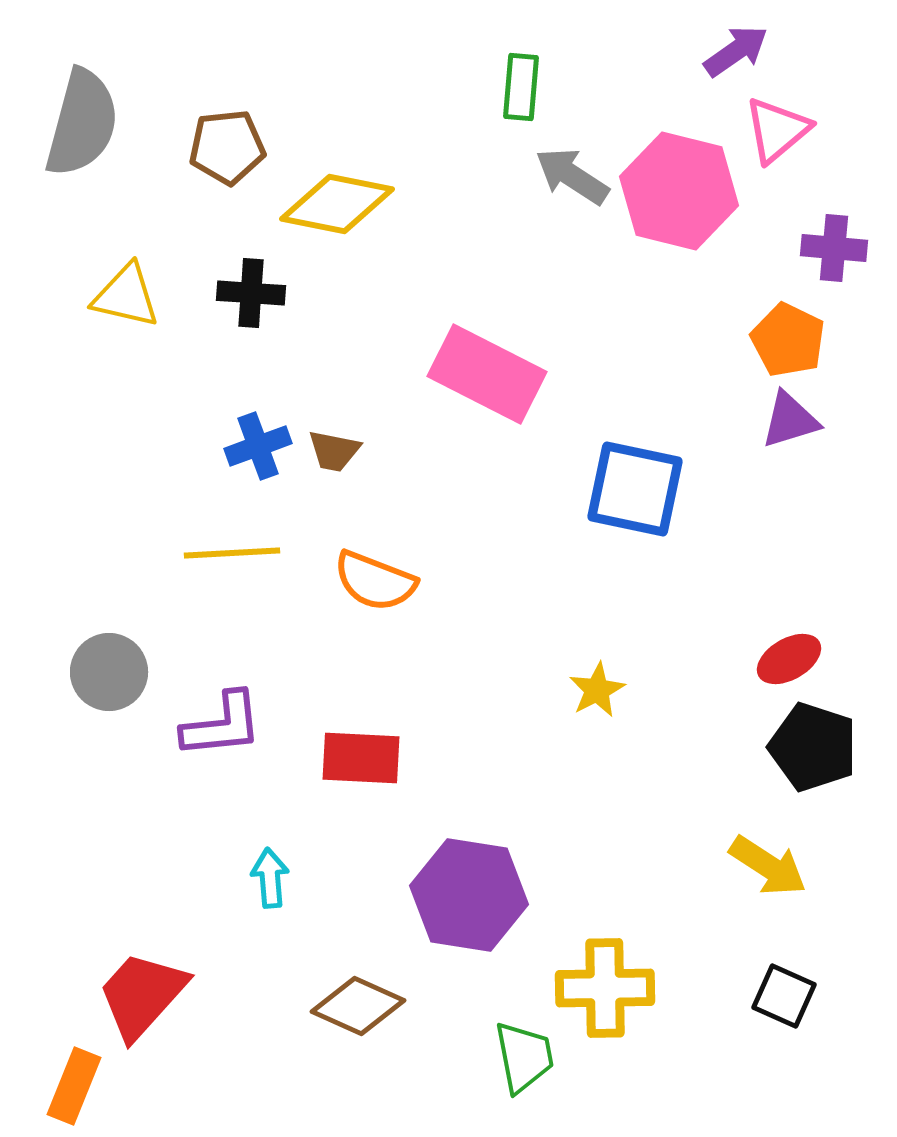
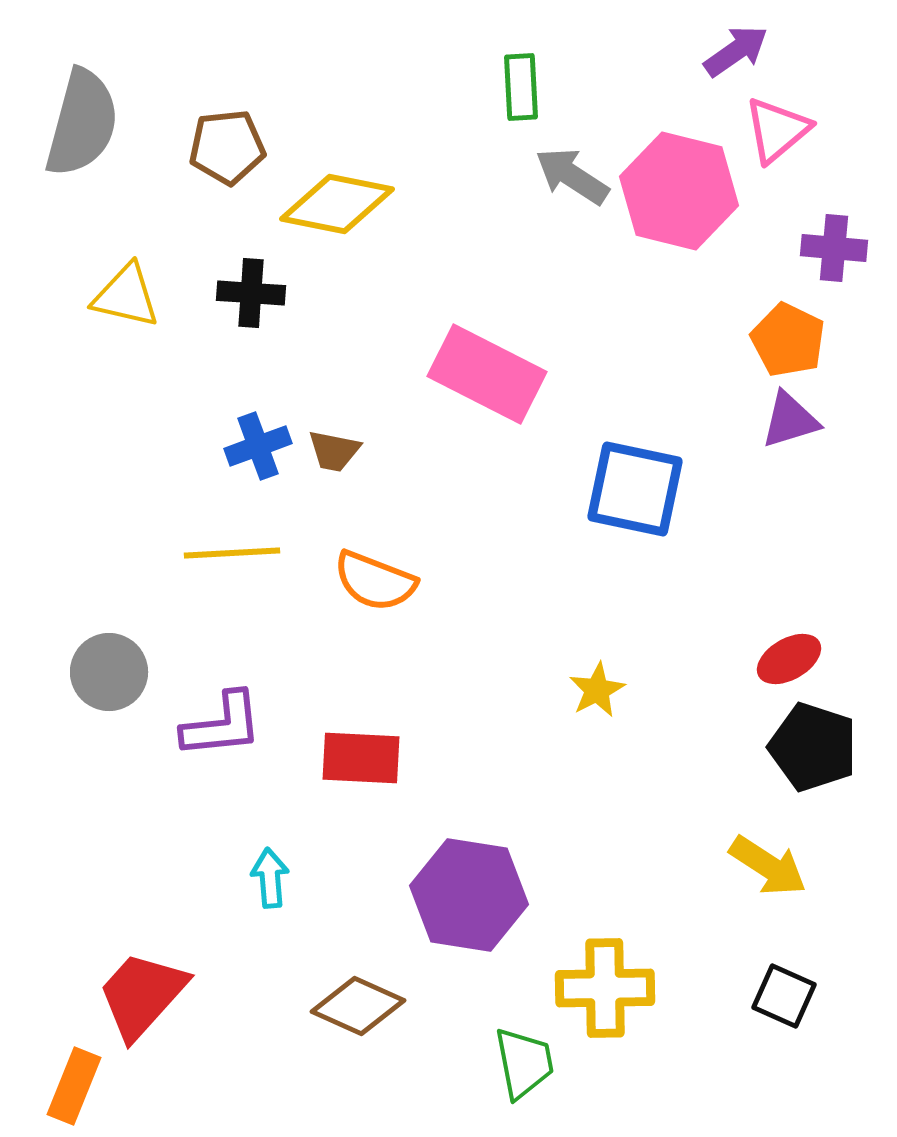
green rectangle: rotated 8 degrees counterclockwise
green trapezoid: moved 6 px down
